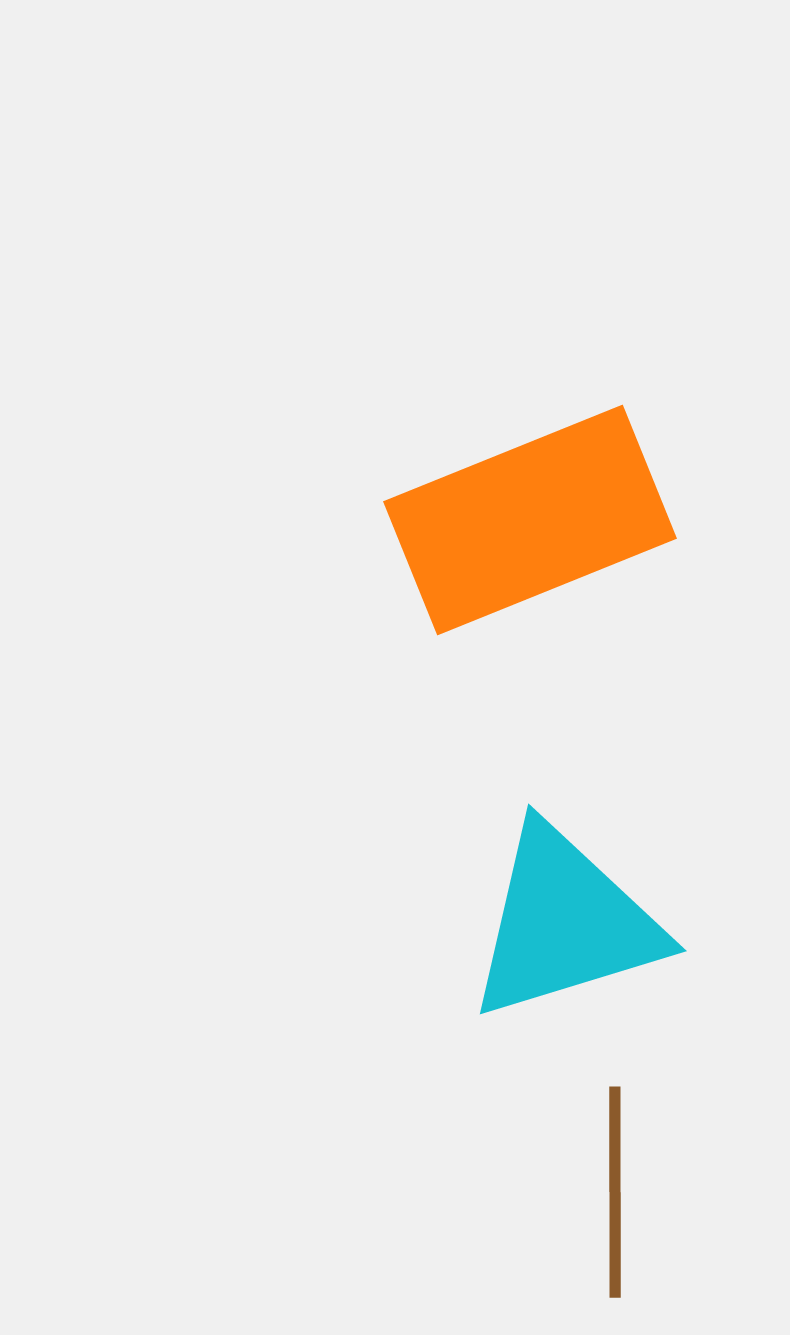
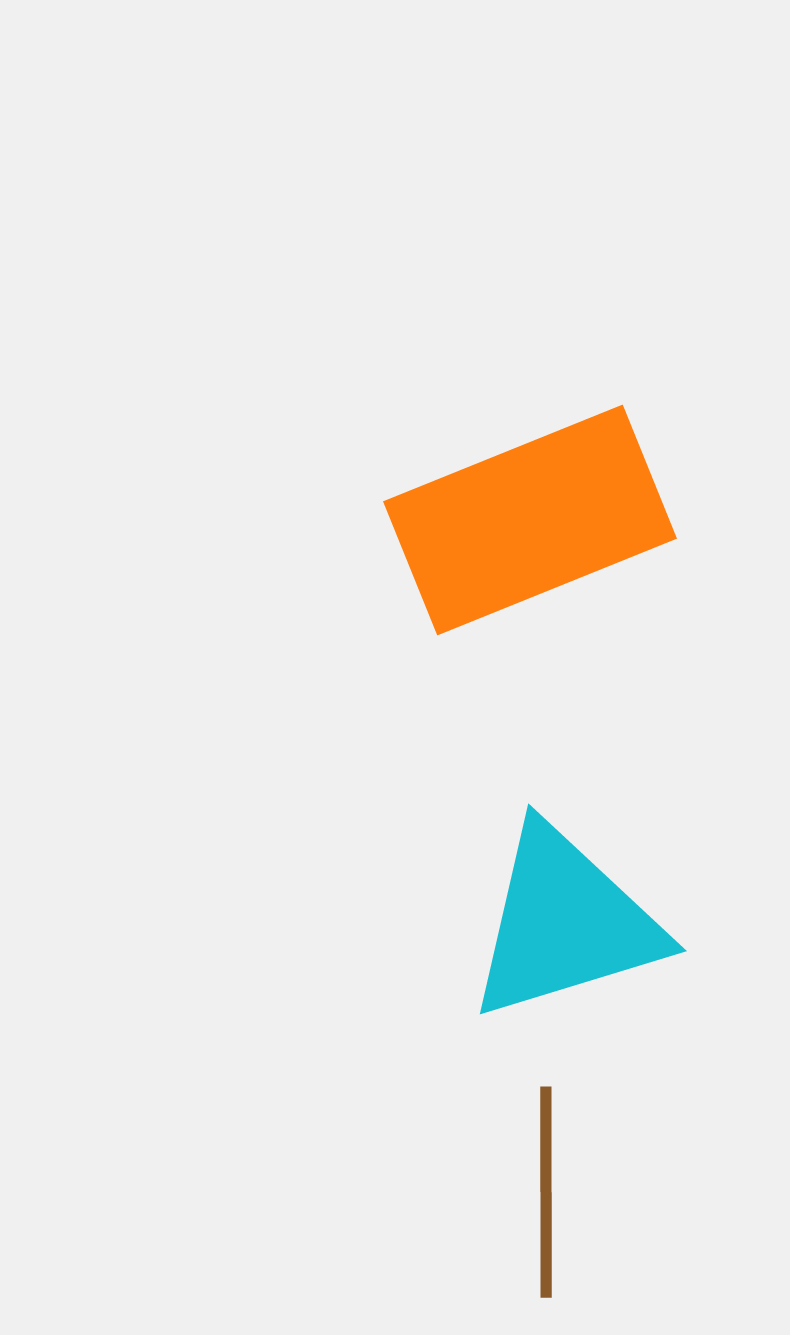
brown line: moved 69 px left
